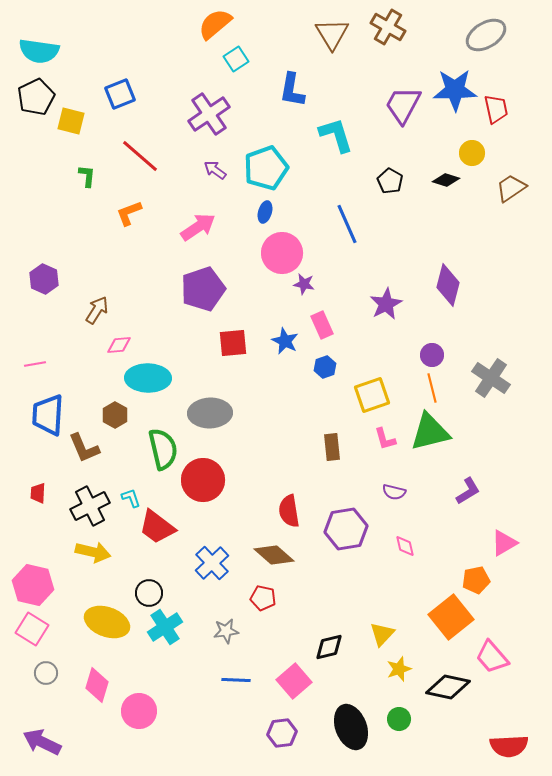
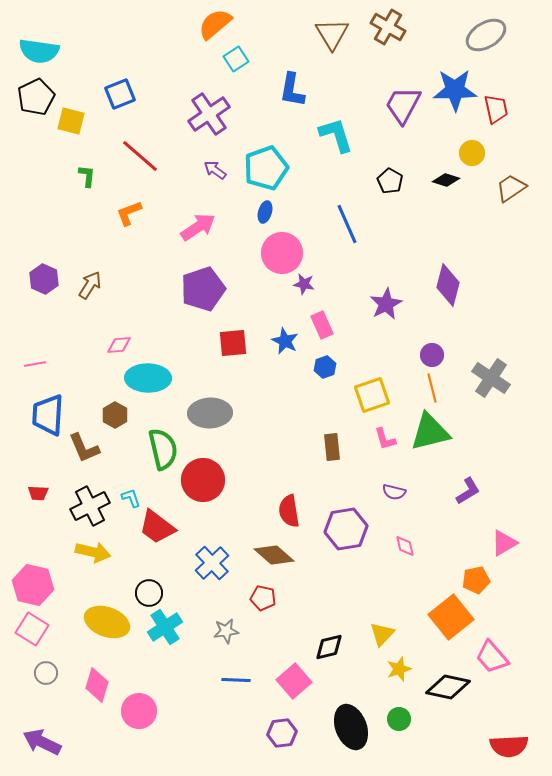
brown arrow at (97, 310): moved 7 px left, 25 px up
red trapezoid at (38, 493): rotated 90 degrees counterclockwise
